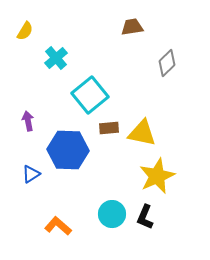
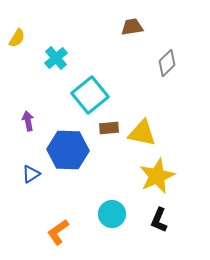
yellow semicircle: moved 8 px left, 7 px down
black L-shape: moved 14 px right, 3 px down
orange L-shape: moved 6 px down; rotated 76 degrees counterclockwise
